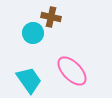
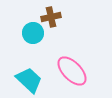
brown cross: rotated 24 degrees counterclockwise
cyan trapezoid: rotated 12 degrees counterclockwise
